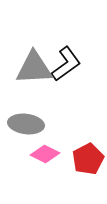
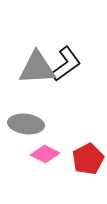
gray triangle: moved 3 px right
